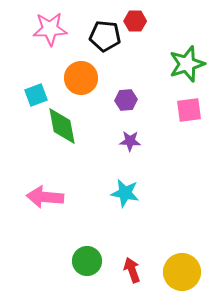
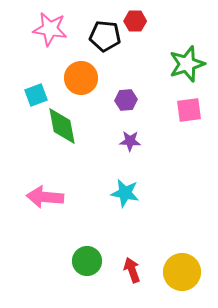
pink star: rotated 12 degrees clockwise
